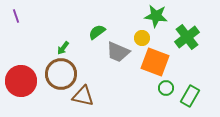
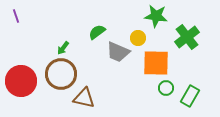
yellow circle: moved 4 px left
orange square: moved 1 px right, 1 px down; rotated 20 degrees counterclockwise
brown triangle: moved 1 px right, 2 px down
